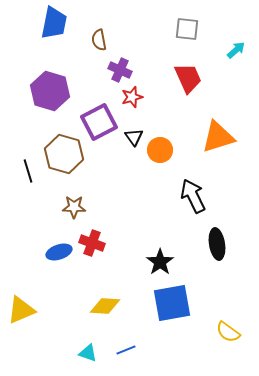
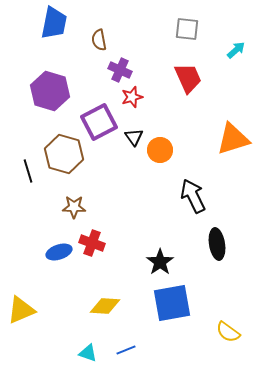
orange triangle: moved 15 px right, 2 px down
